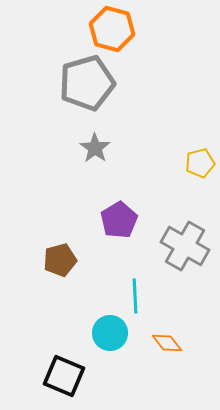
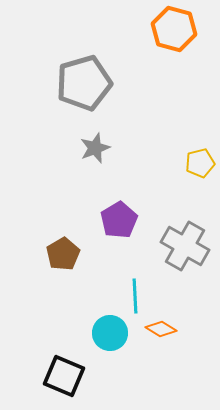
orange hexagon: moved 62 px right
gray pentagon: moved 3 px left
gray star: rotated 16 degrees clockwise
brown pentagon: moved 3 px right, 6 px up; rotated 16 degrees counterclockwise
orange diamond: moved 6 px left, 14 px up; rotated 20 degrees counterclockwise
